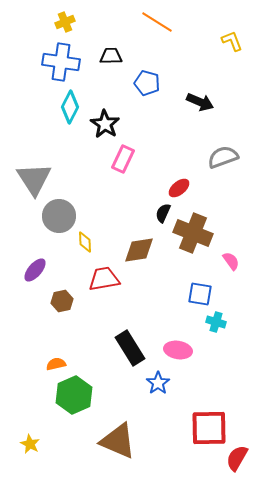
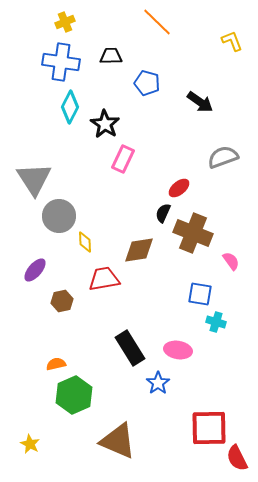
orange line: rotated 12 degrees clockwise
black arrow: rotated 12 degrees clockwise
red semicircle: rotated 56 degrees counterclockwise
